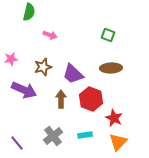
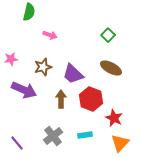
green square: rotated 24 degrees clockwise
brown ellipse: rotated 30 degrees clockwise
orange triangle: moved 2 px right, 1 px down
